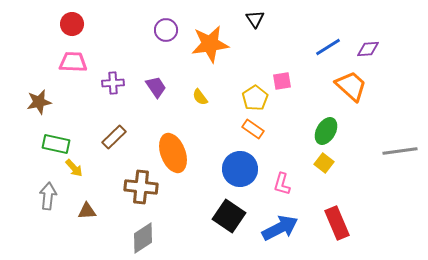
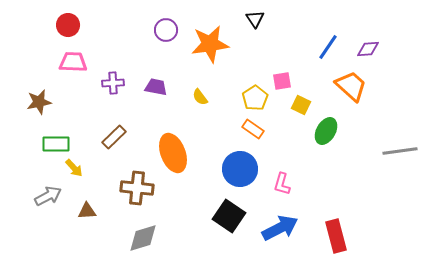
red circle: moved 4 px left, 1 px down
blue line: rotated 24 degrees counterclockwise
purple trapezoid: rotated 45 degrees counterclockwise
green rectangle: rotated 12 degrees counterclockwise
yellow square: moved 23 px left, 58 px up; rotated 12 degrees counterclockwise
brown cross: moved 4 px left, 1 px down
gray arrow: rotated 56 degrees clockwise
red rectangle: moved 1 px left, 13 px down; rotated 8 degrees clockwise
gray diamond: rotated 16 degrees clockwise
